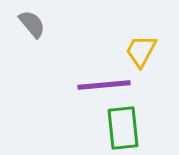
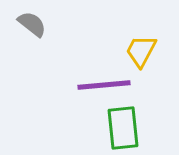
gray semicircle: rotated 12 degrees counterclockwise
